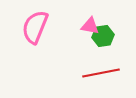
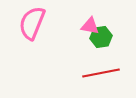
pink semicircle: moved 3 px left, 4 px up
green hexagon: moved 2 px left, 1 px down
